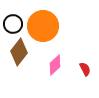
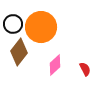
orange circle: moved 2 px left, 1 px down
